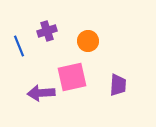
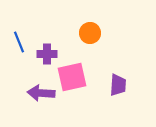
purple cross: moved 23 px down; rotated 18 degrees clockwise
orange circle: moved 2 px right, 8 px up
blue line: moved 4 px up
purple arrow: rotated 8 degrees clockwise
